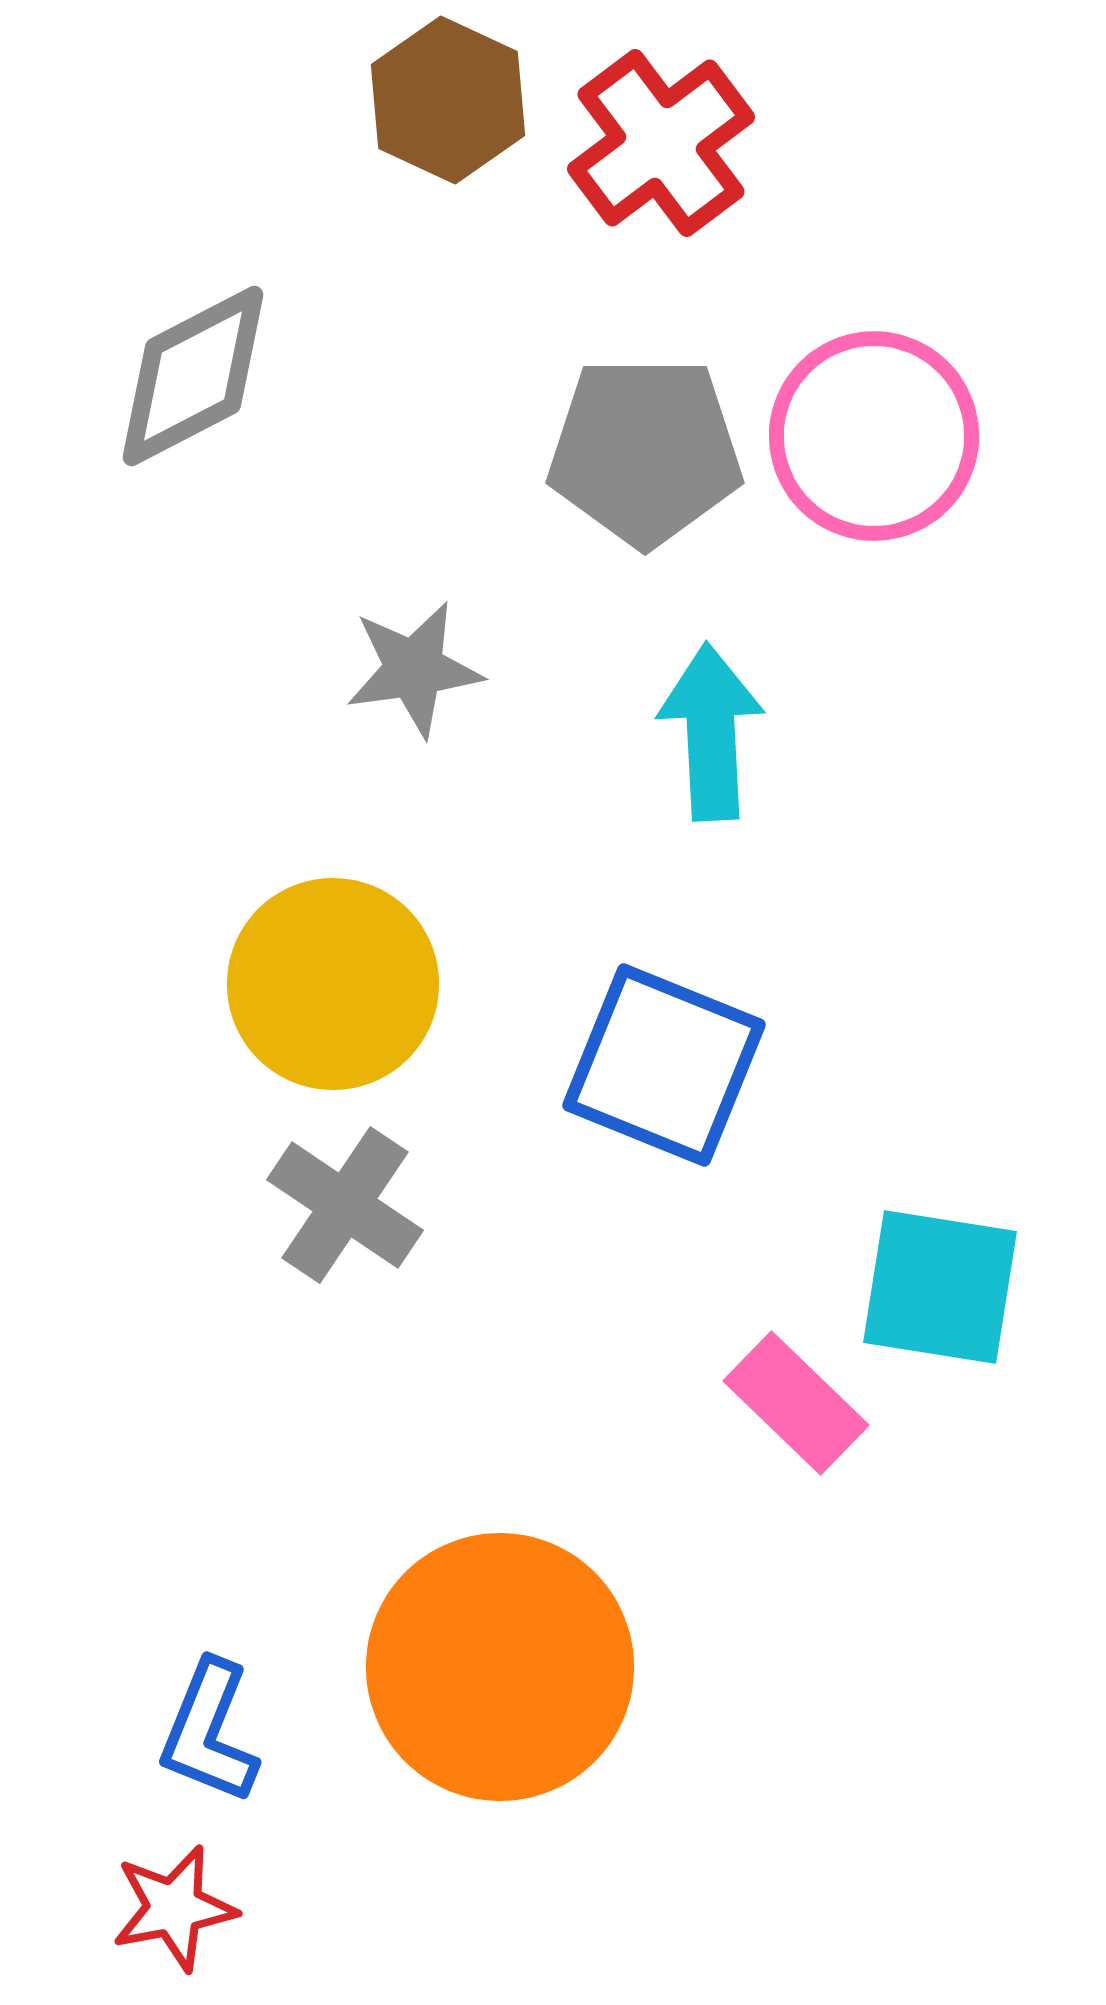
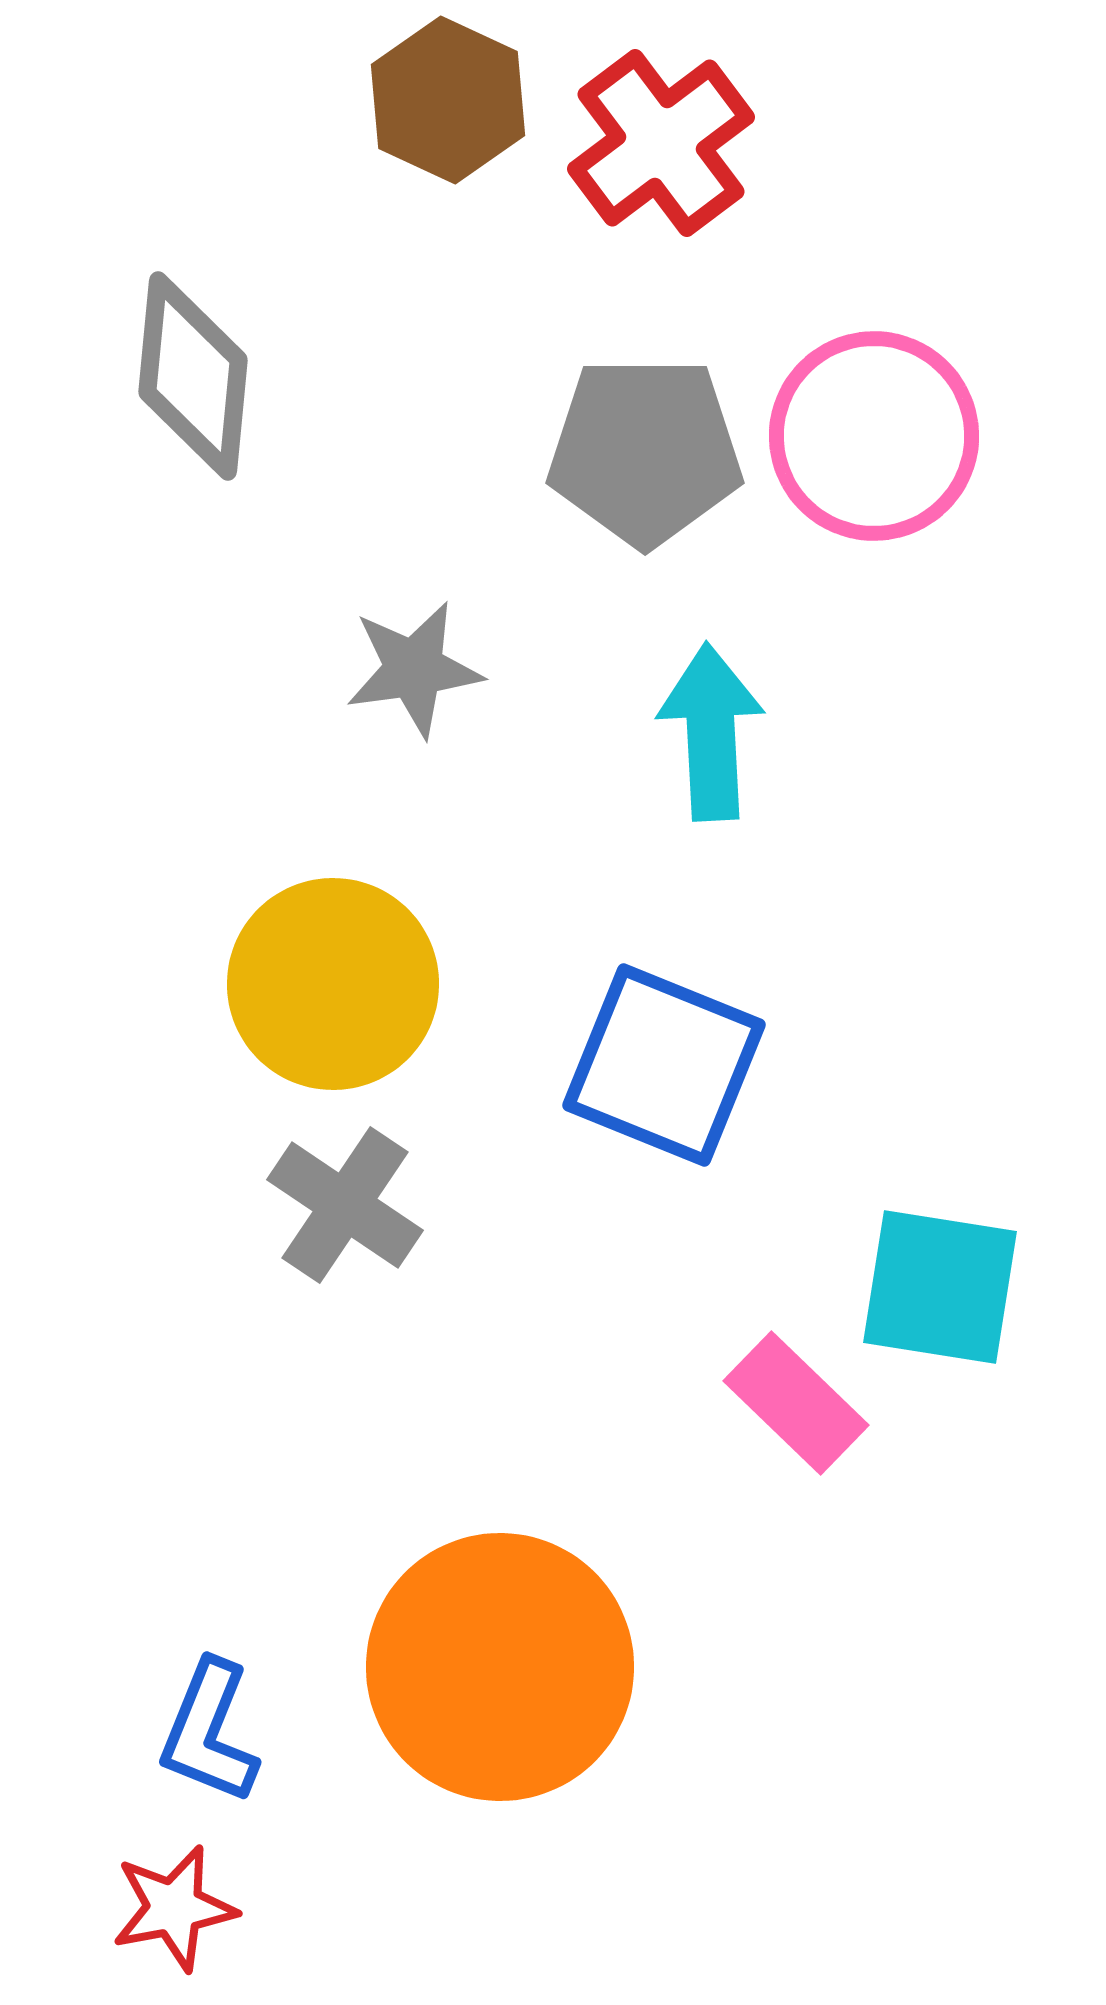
gray diamond: rotated 57 degrees counterclockwise
